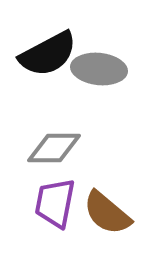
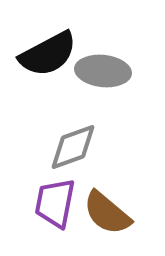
gray ellipse: moved 4 px right, 2 px down
gray diamond: moved 19 px right, 1 px up; rotated 20 degrees counterclockwise
